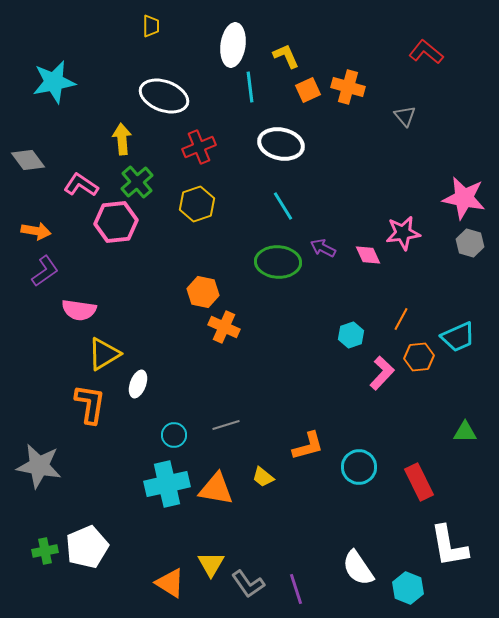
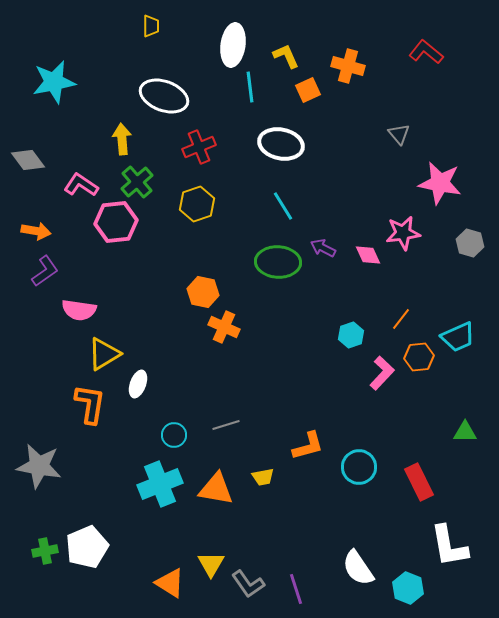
orange cross at (348, 87): moved 21 px up
gray triangle at (405, 116): moved 6 px left, 18 px down
pink star at (464, 198): moved 24 px left, 15 px up
orange line at (401, 319): rotated 10 degrees clockwise
yellow trapezoid at (263, 477): rotated 50 degrees counterclockwise
cyan cross at (167, 484): moved 7 px left; rotated 9 degrees counterclockwise
